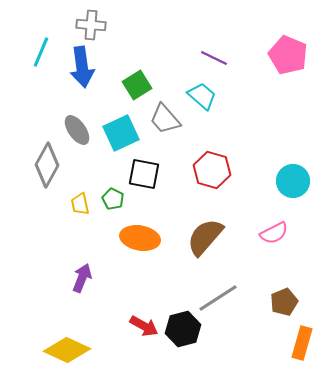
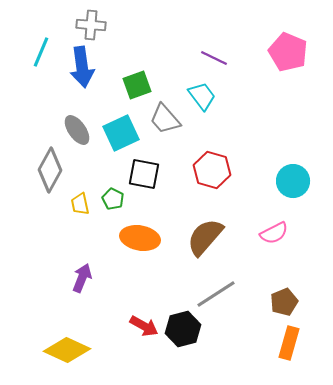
pink pentagon: moved 3 px up
green square: rotated 12 degrees clockwise
cyan trapezoid: rotated 12 degrees clockwise
gray diamond: moved 3 px right, 5 px down
gray line: moved 2 px left, 4 px up
orange rectangle: moved 13 px left
